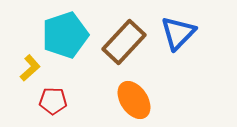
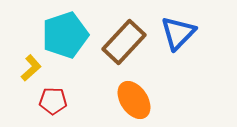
yellow L-shape: moved 1 px right
